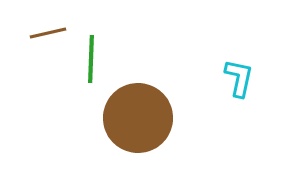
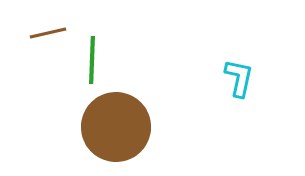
green line: moved 1 px right, 1 px down
brown circle: moved 22 px left, 9 px down
